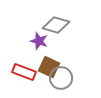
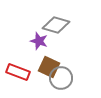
red rectangle: moved 6 px left
